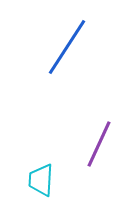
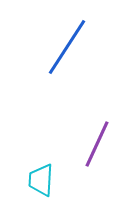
purple line: moved 2 px left
